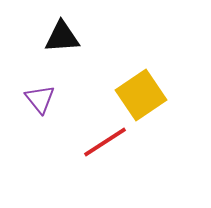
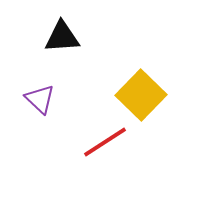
yellow square: rotated 12 degrees counterclockwise
purple triangle: rotated 8 degrees counterclockwise
